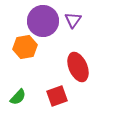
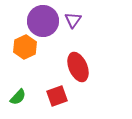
orange hexagon: rotated 15 degrees counterclockwise
